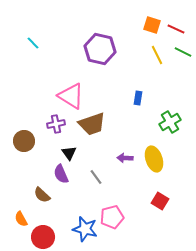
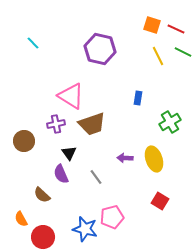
yellow line: moved 1 px right, 1 px down
